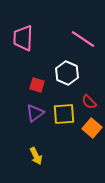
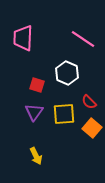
purple triangle: moved 1 px left, 1 px up; rotated 18 degrees counterclockwise
